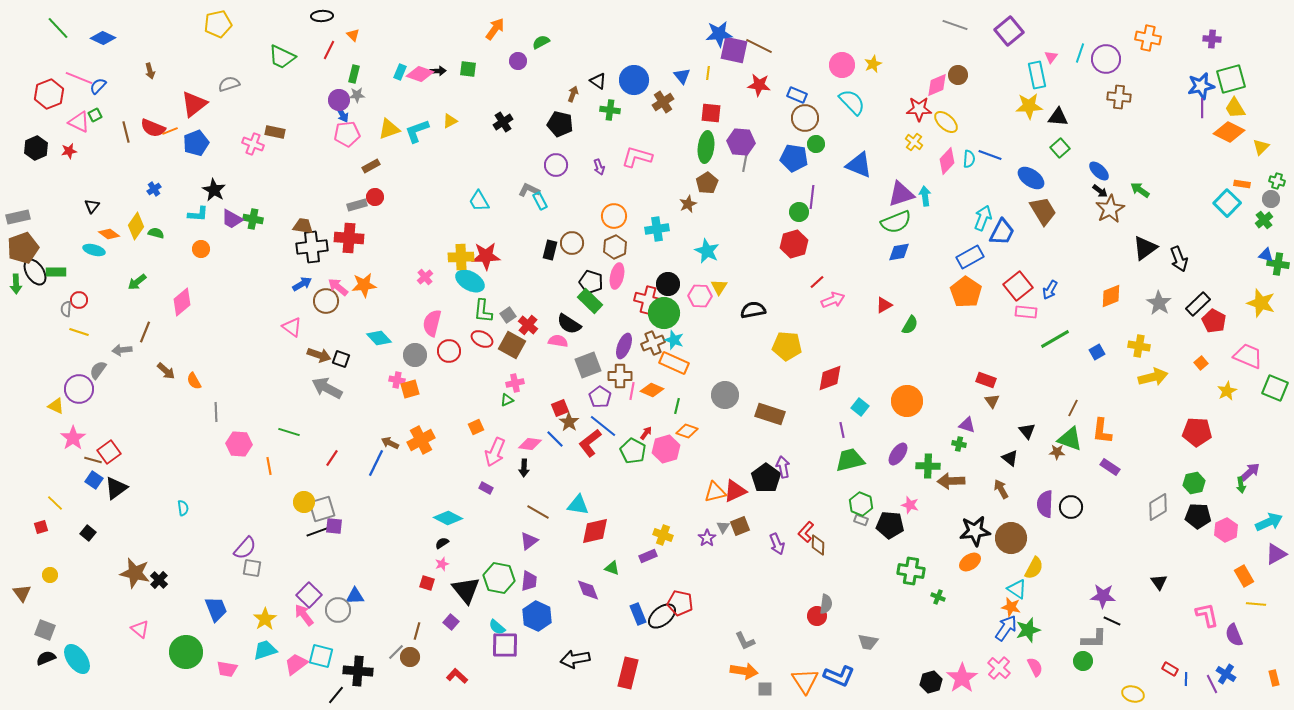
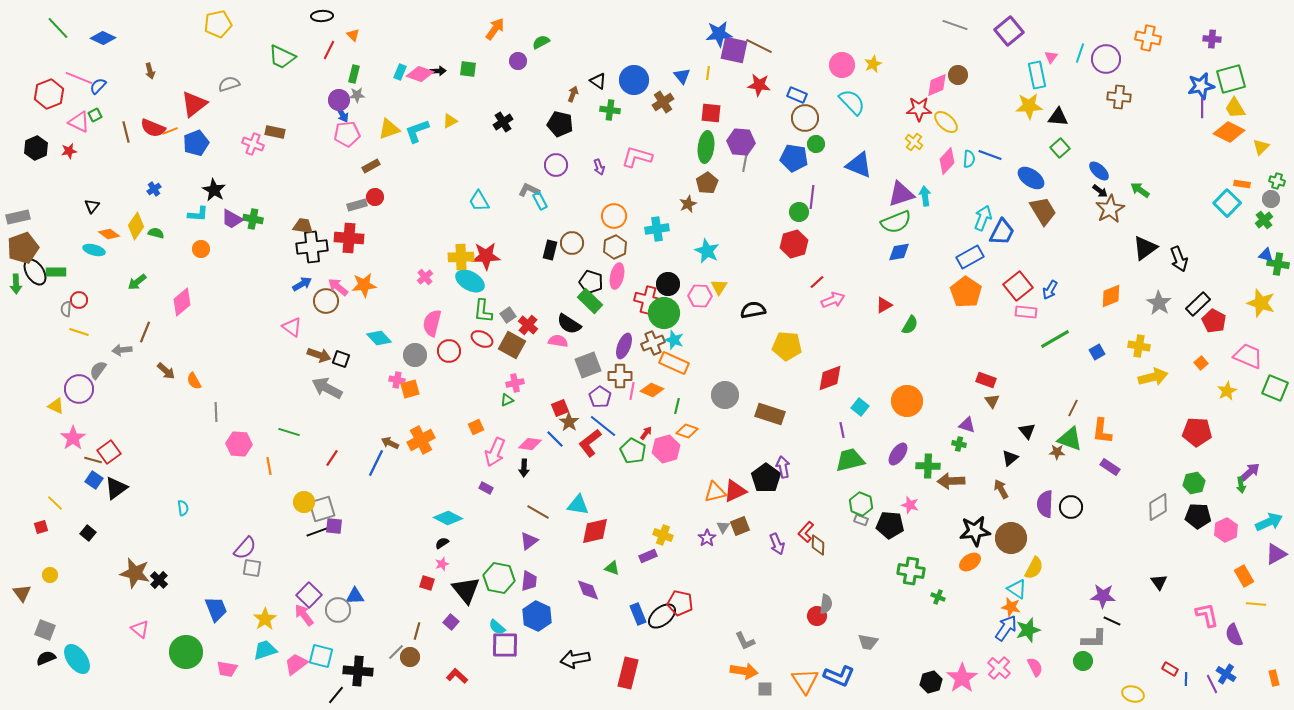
black triangle at (1010, 458): rotated 42 degrees clockwise
